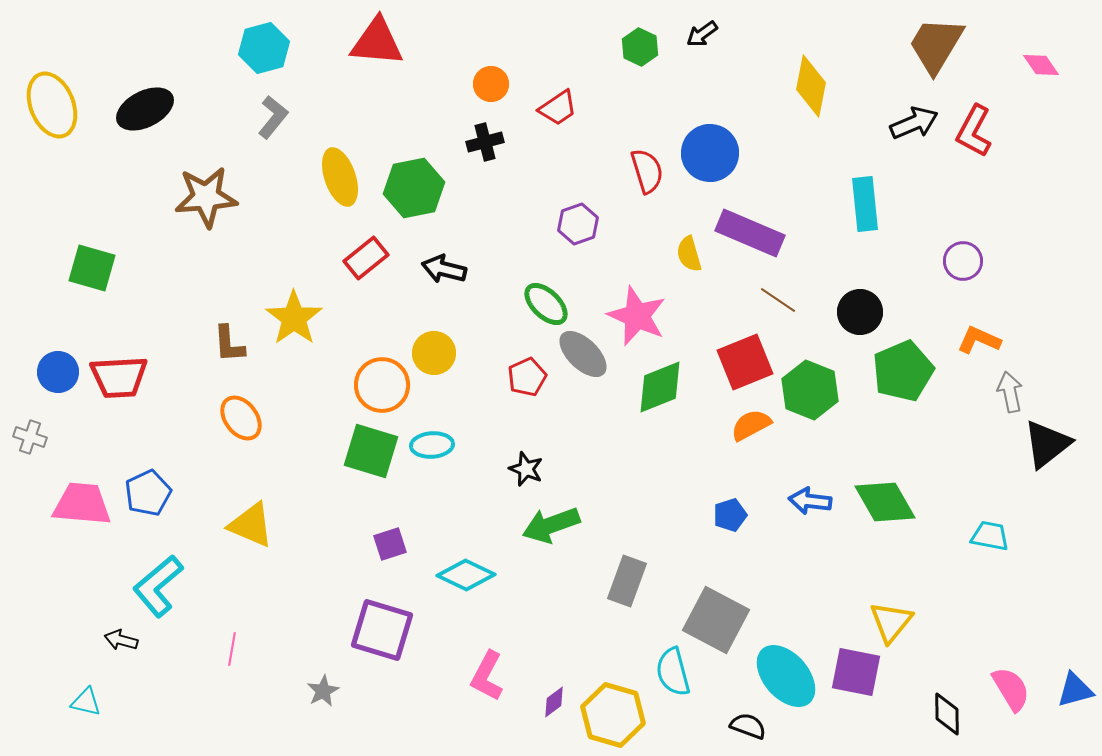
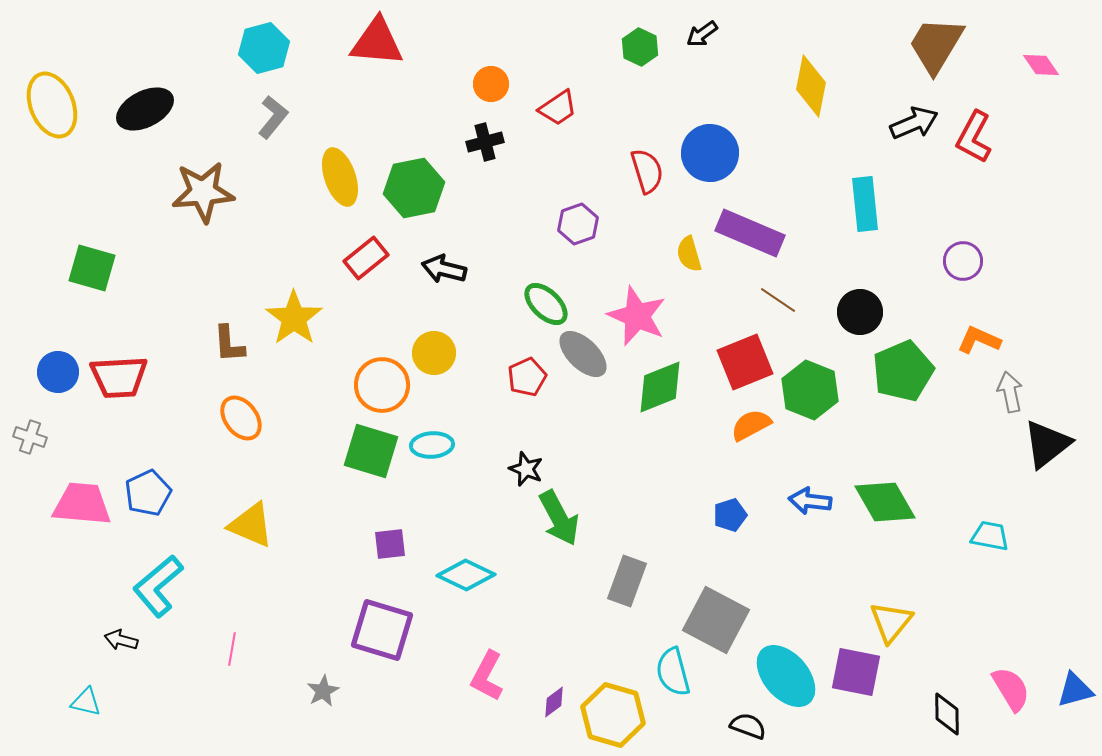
red L-shape at (974, 131): moved 6 px down
brown star at (206, 197): moved 3 px left, 5 px up
green arrow at (551, 525): moved 8 px right, 7 px up; rotated 98 degrees counterclockwise
purple square at (390, 544): rotated 12 degrees clockwise
